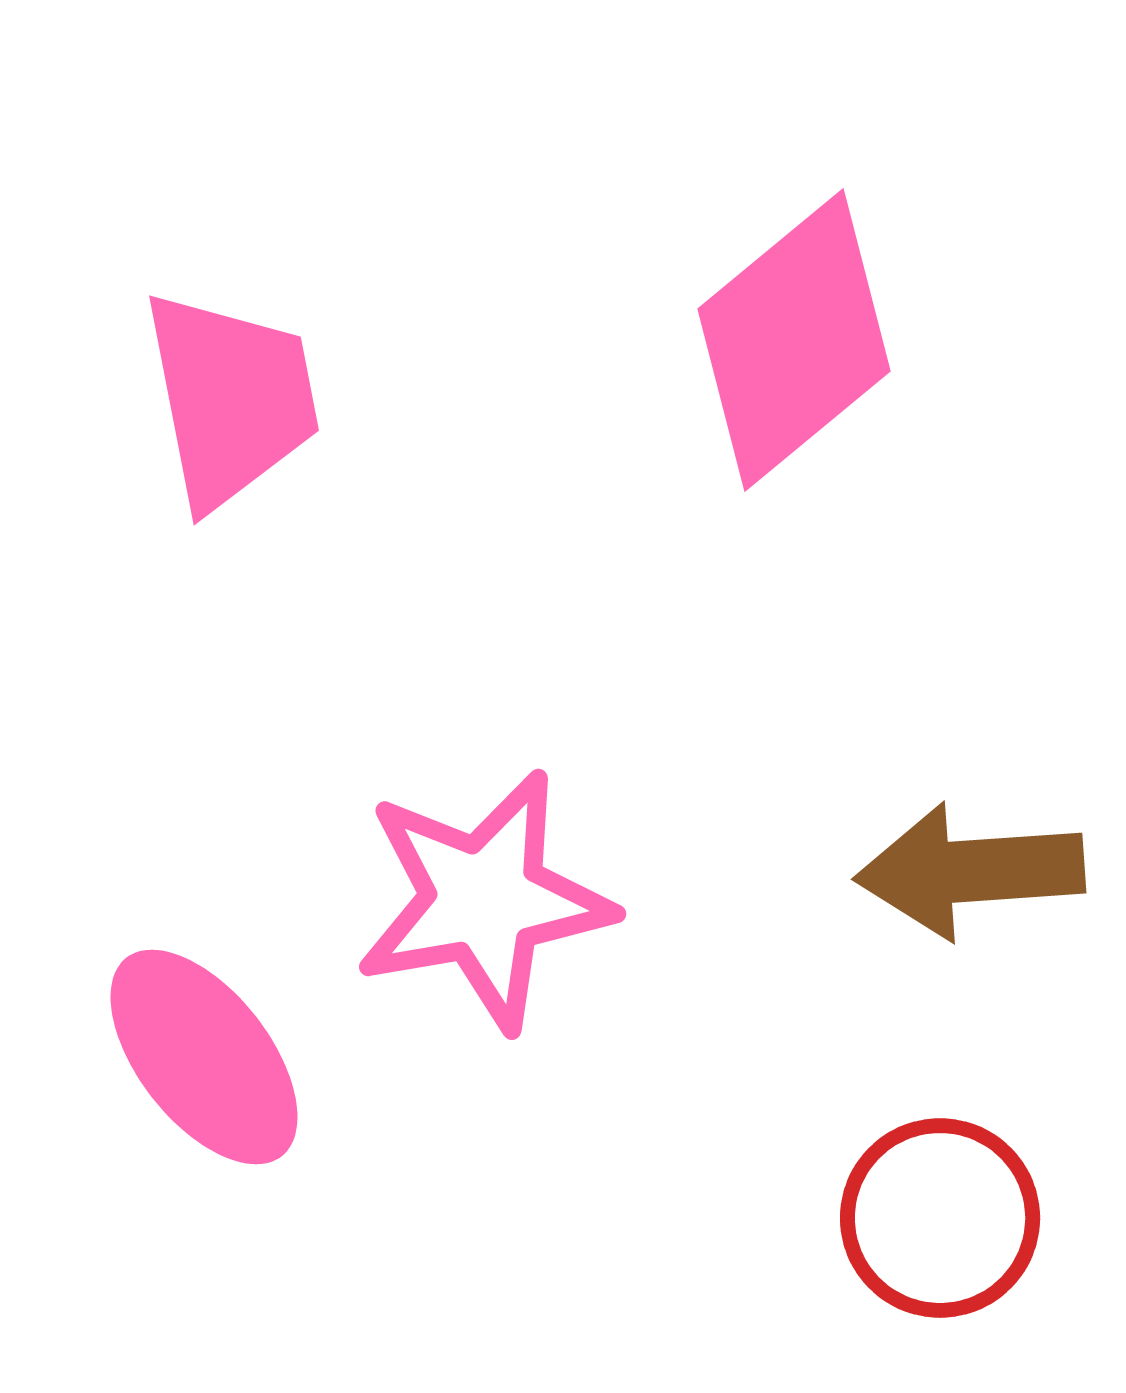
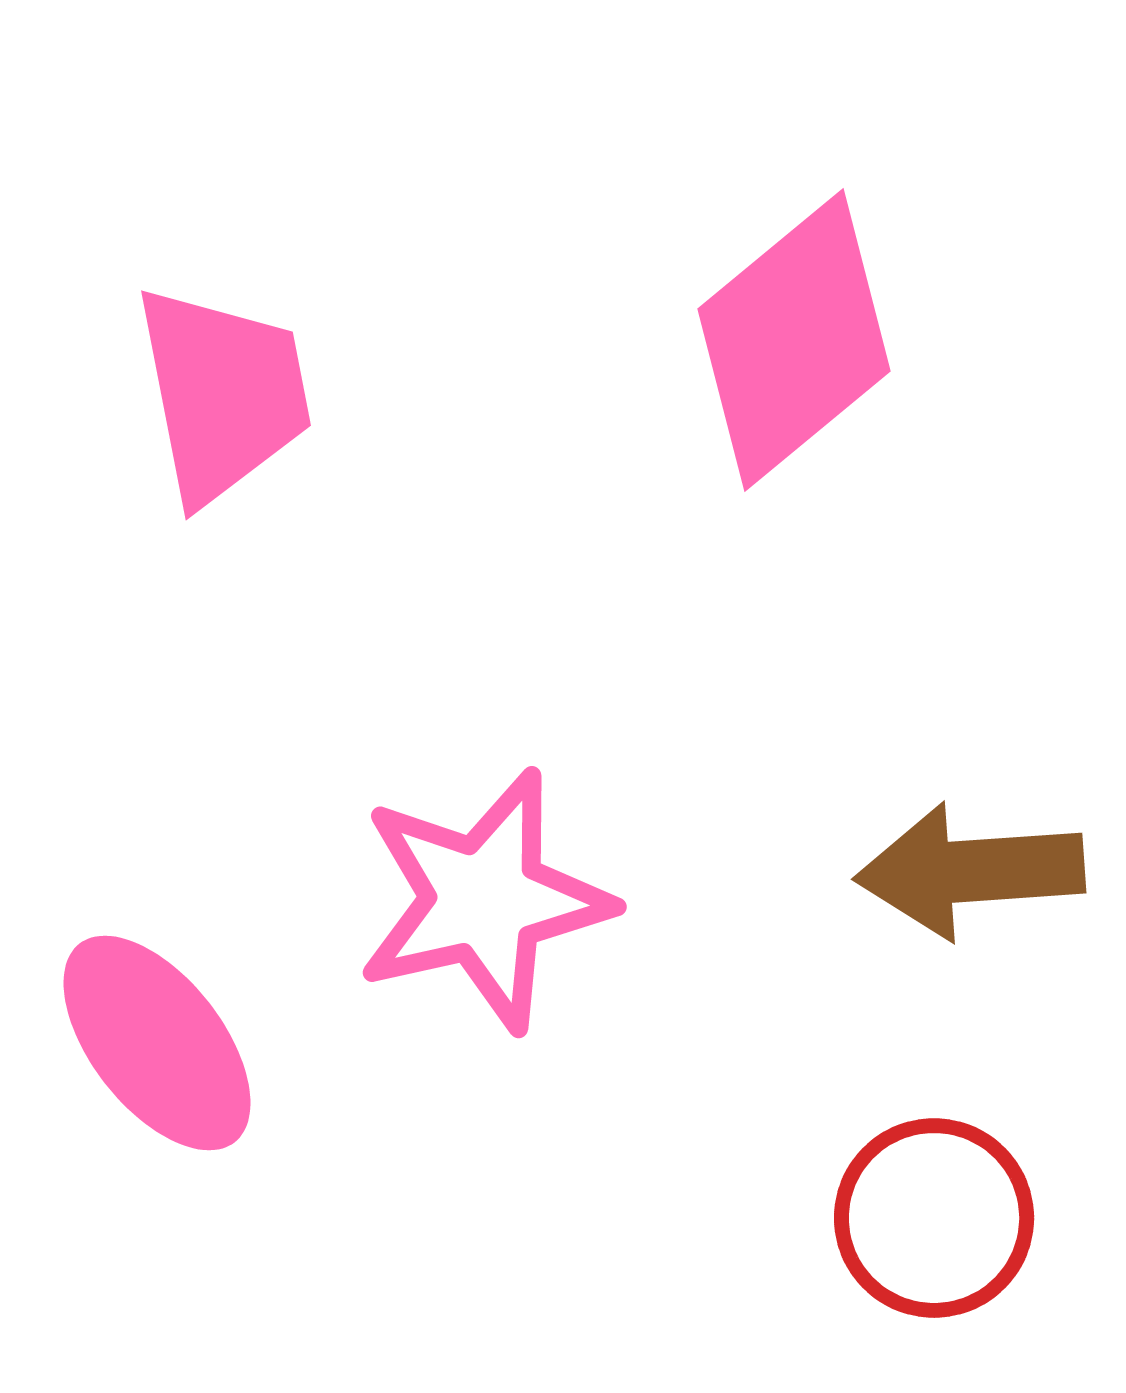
pink trapezoid: moved 8 px left, 5 px up
pink star: rotated 3 degrees counterclockwise
pink ellipse: moved 47 px left, 14 px up
red circle: moved 6 px left
